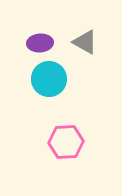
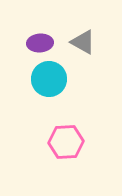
gray triangle: moved 2 px left
